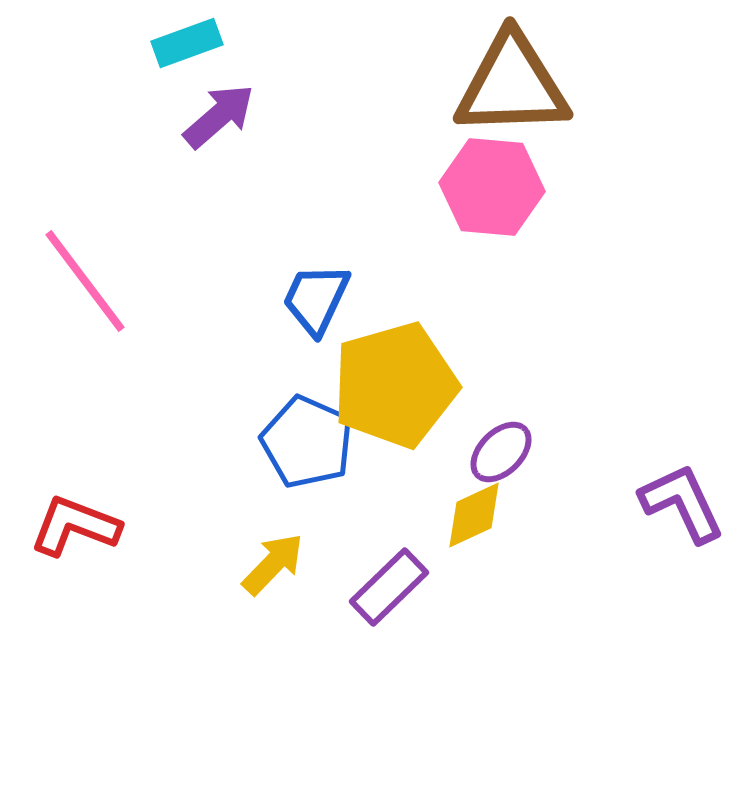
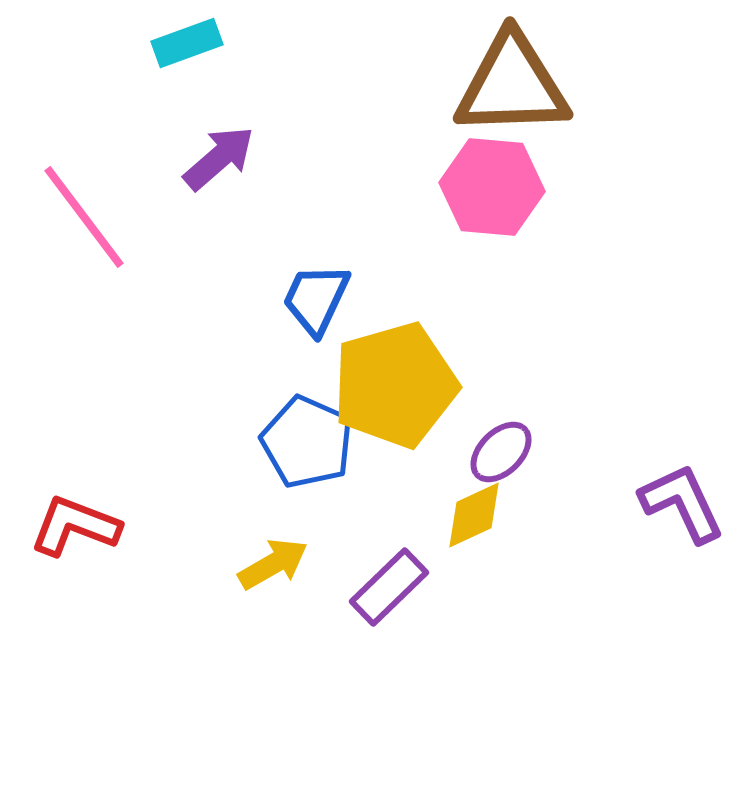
purple arrow: moved 42 px down
pink line: moved 1 px left, 64 px up
yellow arrow: rotated 16 degrees clockwise
